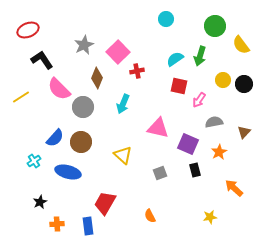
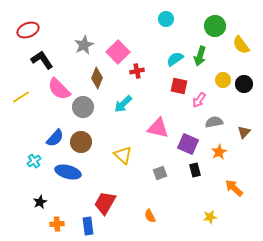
cyan arrow: rotated 24 degrees clockwise
